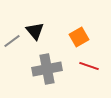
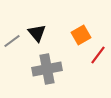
black triangle: moved 2 px right, 2 px down
orange square: moved 2 px right, 2 px up
red line: moved 9 px right, 11 px up; rotated 72 degrees counterclockwise
